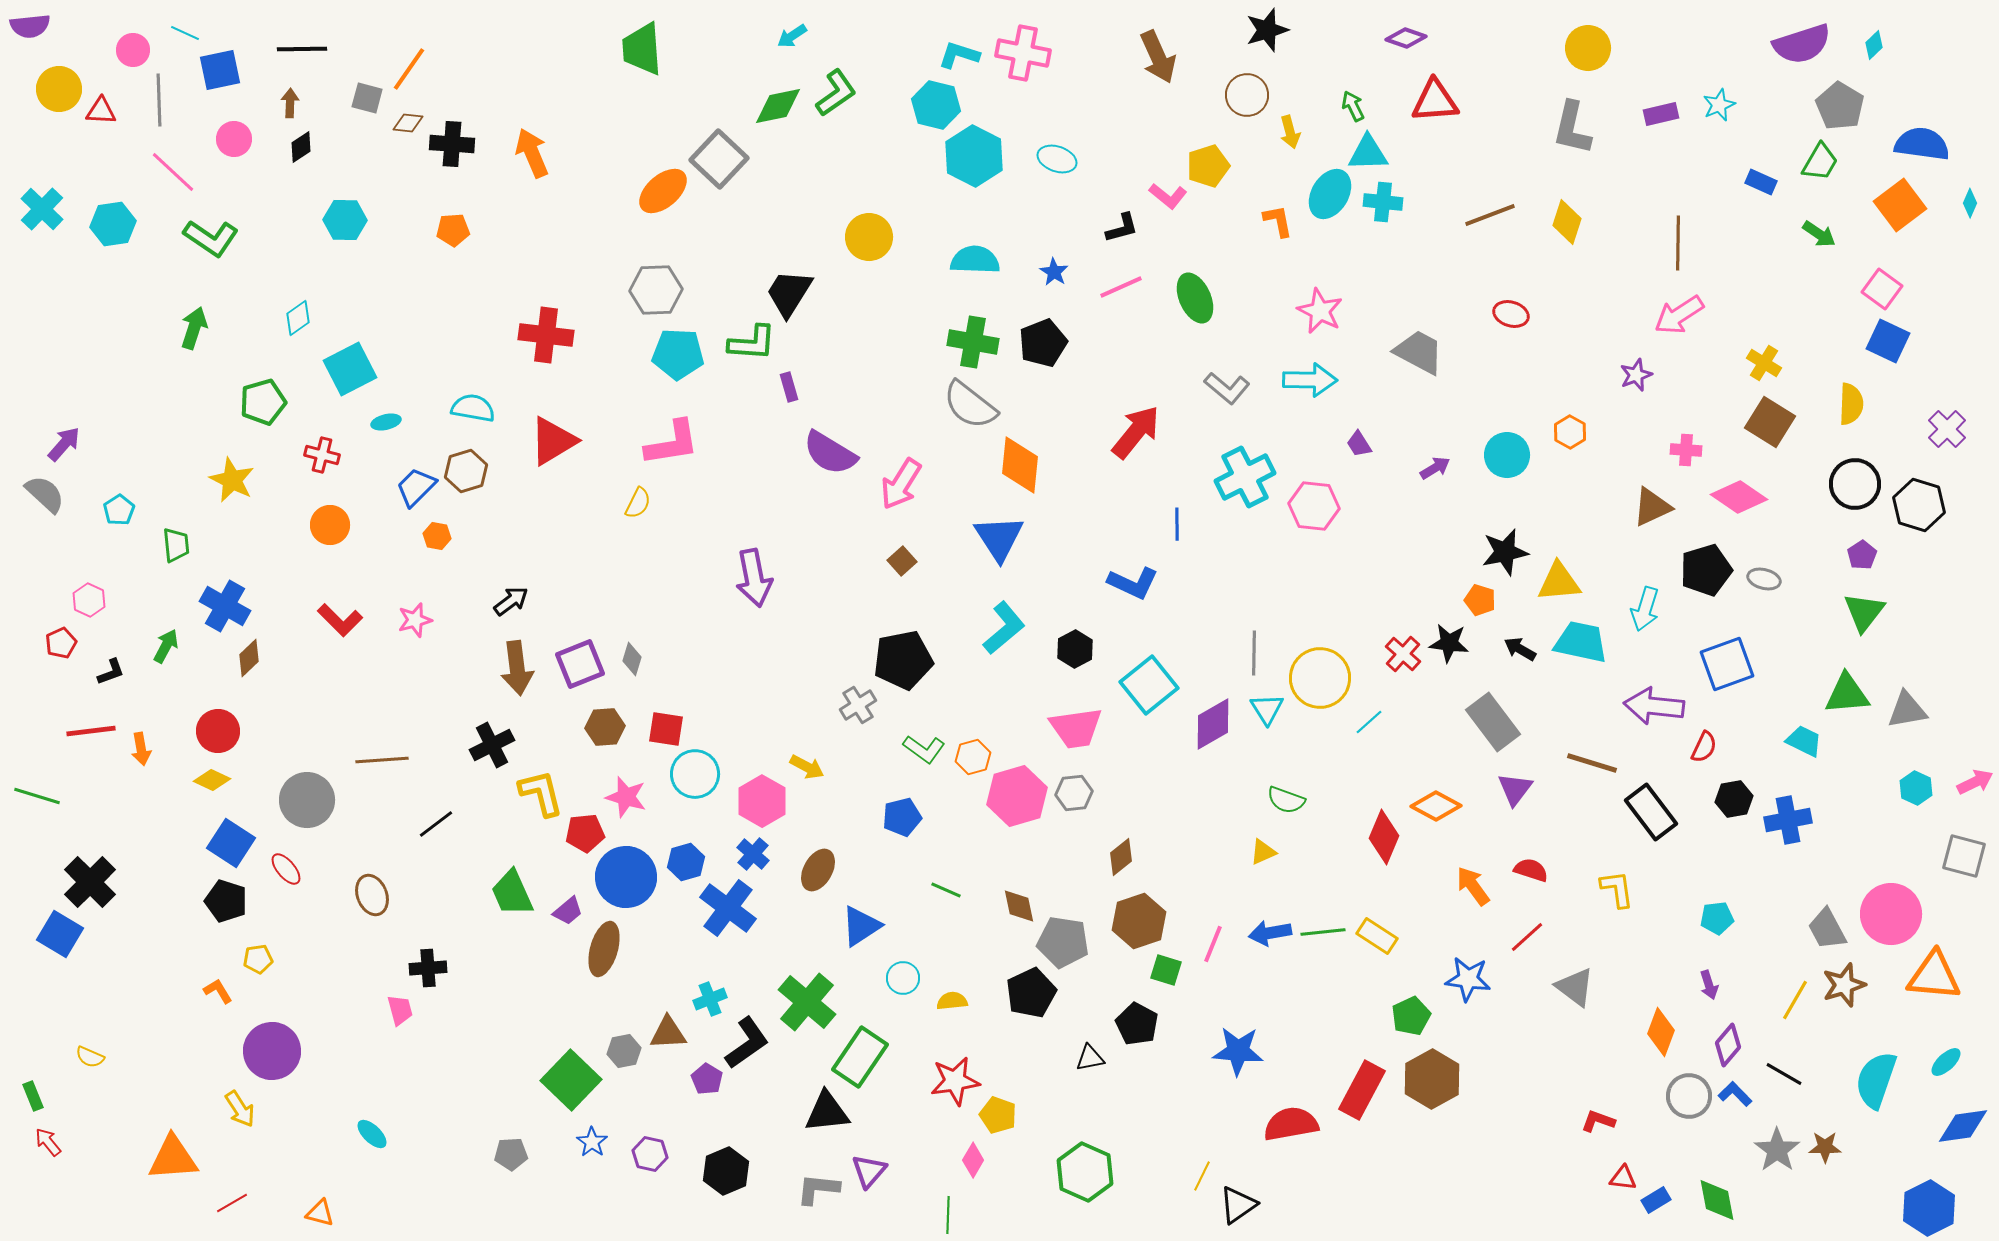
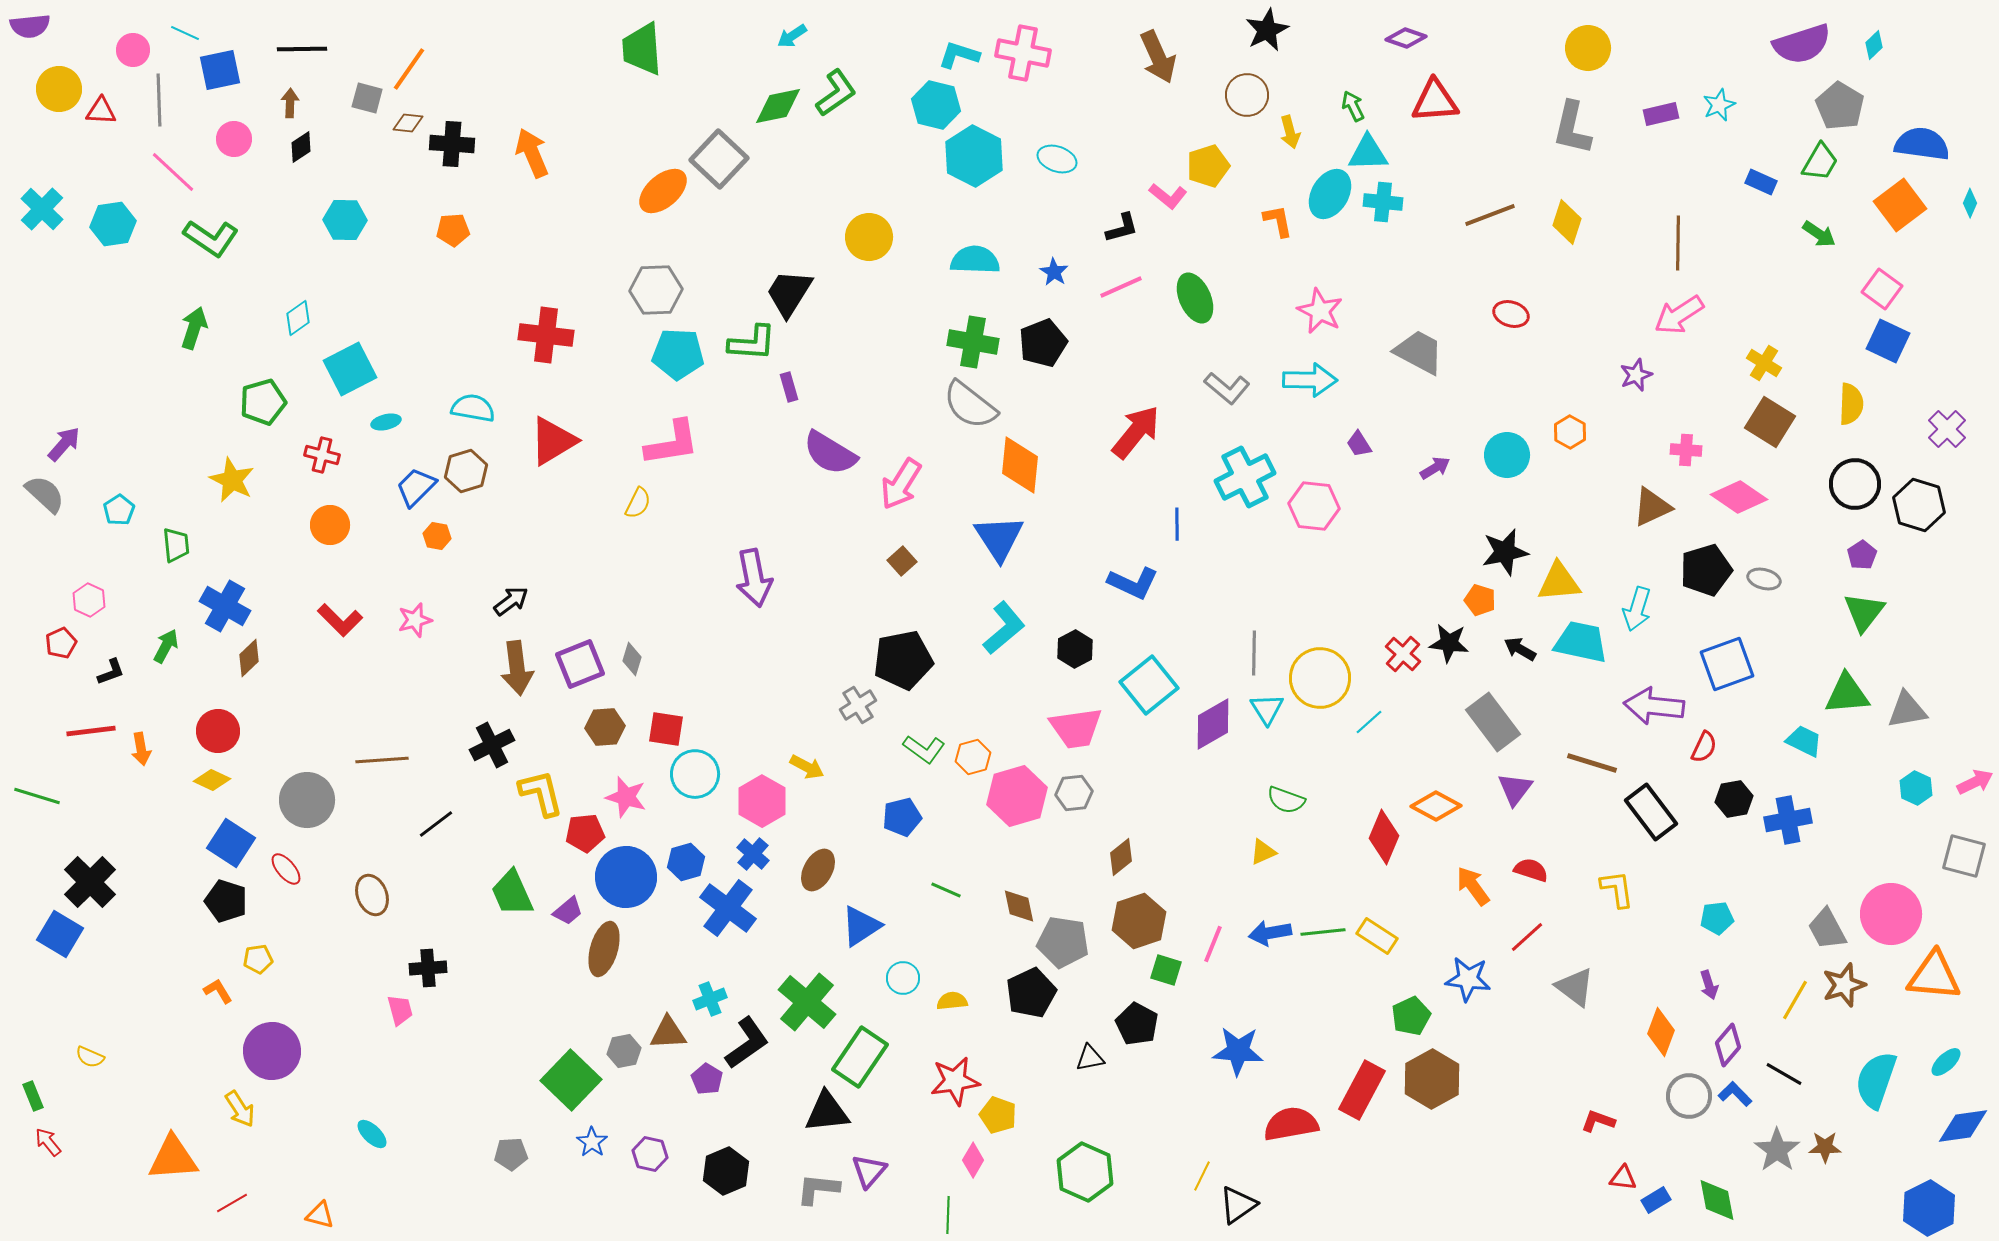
black star at (1267, 30): rotated 9 degrees counterclockwise
cyan arrow at (1645, 609): moved 8 px left
orange triangle at (320, 1213): moved 2 px down
